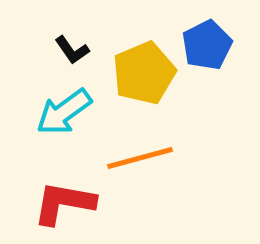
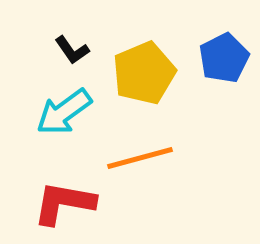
blue pentagon: moved 17 px right, 13 px down
